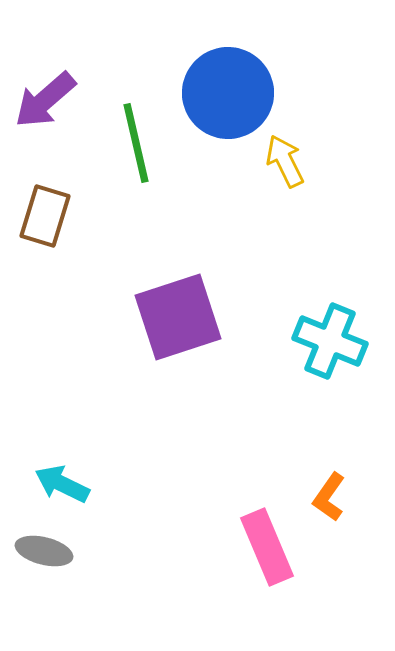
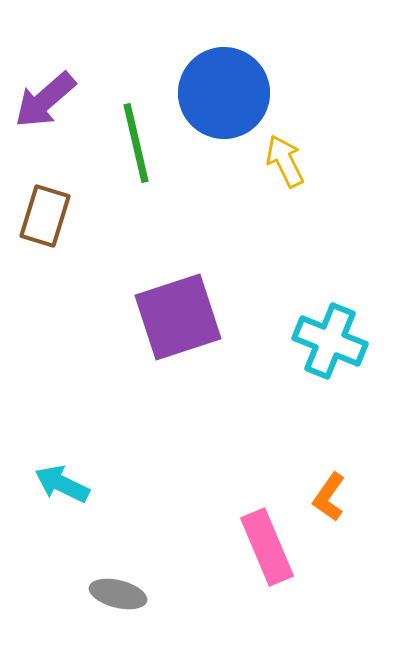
blue circle: moved 4 px left
gray ellipse: moved 74 px right, 43 px down
